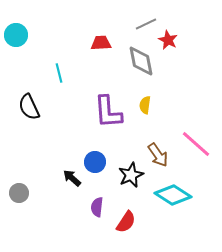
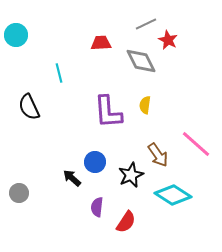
gray diamond: rotated 16 degrees counterclockwise
